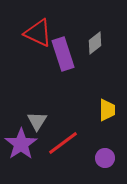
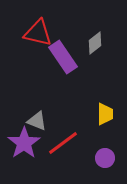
red triangle: rotated 12 degrees counterclockwise
purple rectangle: moved 3 px down; rotated 16 degrees counterclockwise
yellow trapezoid: moved 2 px left, 4 px down
gray triangle: rotated 40 degrees counterclockwise
purple star: moved 3 px right, 1 px up
